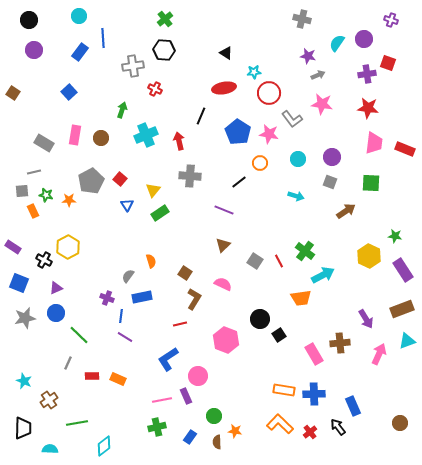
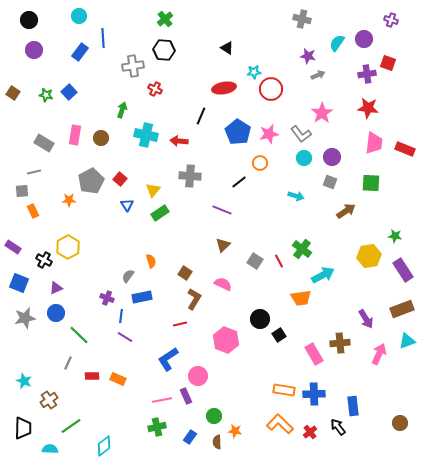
black triangle at (226, 53): moved 1 px right, 5 px up
red circle at (269, 93): moved 2 px right, 4 px up
pink star at (322, 104): moved 9 px down; rotated 30 degrees clockwise
gray L-shape at (292, 119): moved 9 px right, 15 px down
pink star at (269, 134): rotated 24 degrees counterclockwise
cyan cross at (146, 135): rotated 35 degrees clockwise
red arrow at (179, 141): rotated 72 degrees counterclockwise
cyan circle at (298, 159): moved 6 px right, 1 px up
green star at (46, 195): moved 100 px up
purple line at (224, 210): moved 2 px left
green cross at (305, 251): moved 3 px left, 2 px up
yellow hexagon at (369, 256): rotated 25 degrees clockwise
blue rectangle at (353, 406): rotated 18 degrees clockwise
green line at (77, 423): moved 6 px left, 3 px down; rotated 25 degrees counterclockwise
